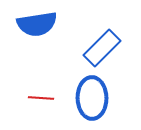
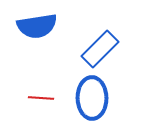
blue semicircle: moved 2 px down
blue rectangle: moved 2 px left, 1 px down
